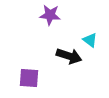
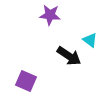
black arrow: rotated 15 degrees clockwise
purple square: moved 3 px left, 3 px down; rotated 20 degrees clockwise
